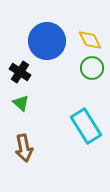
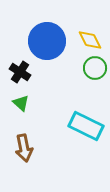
green circle: moved 3 px right
cyan rectangle: rotated 32 degrees counterclockwise
